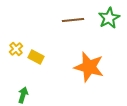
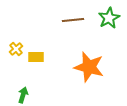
yellow rectangle: rotated 28 degrees counterclockwise
